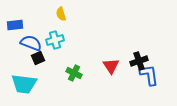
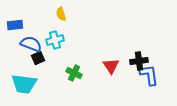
blue semicircle: moved 1 px down
black cross: rotated 12 degrees clockwise
